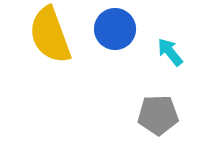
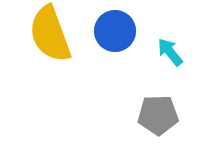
blue circle: moved 2 px down
yellow semicircle: moved 1 px up
